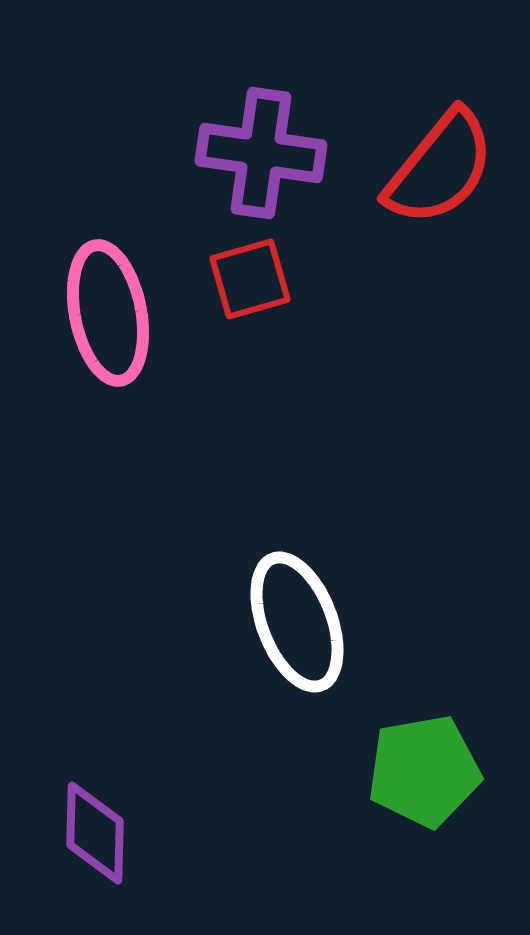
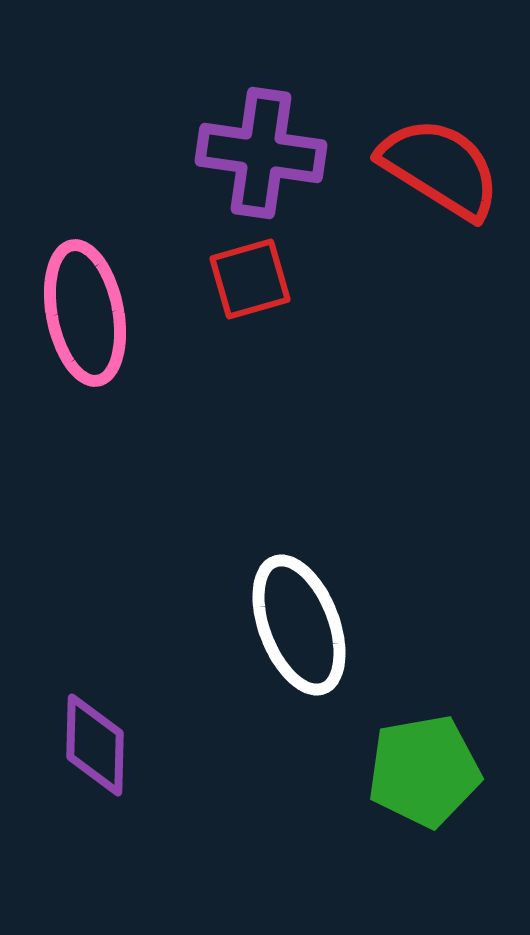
red semicircle: rotated 97 degrees counterclockwise
pink ellipse: moved 23 px left
white ellipse: moved 2 px right, 3 px down
purple diamond: moved 88 px up
